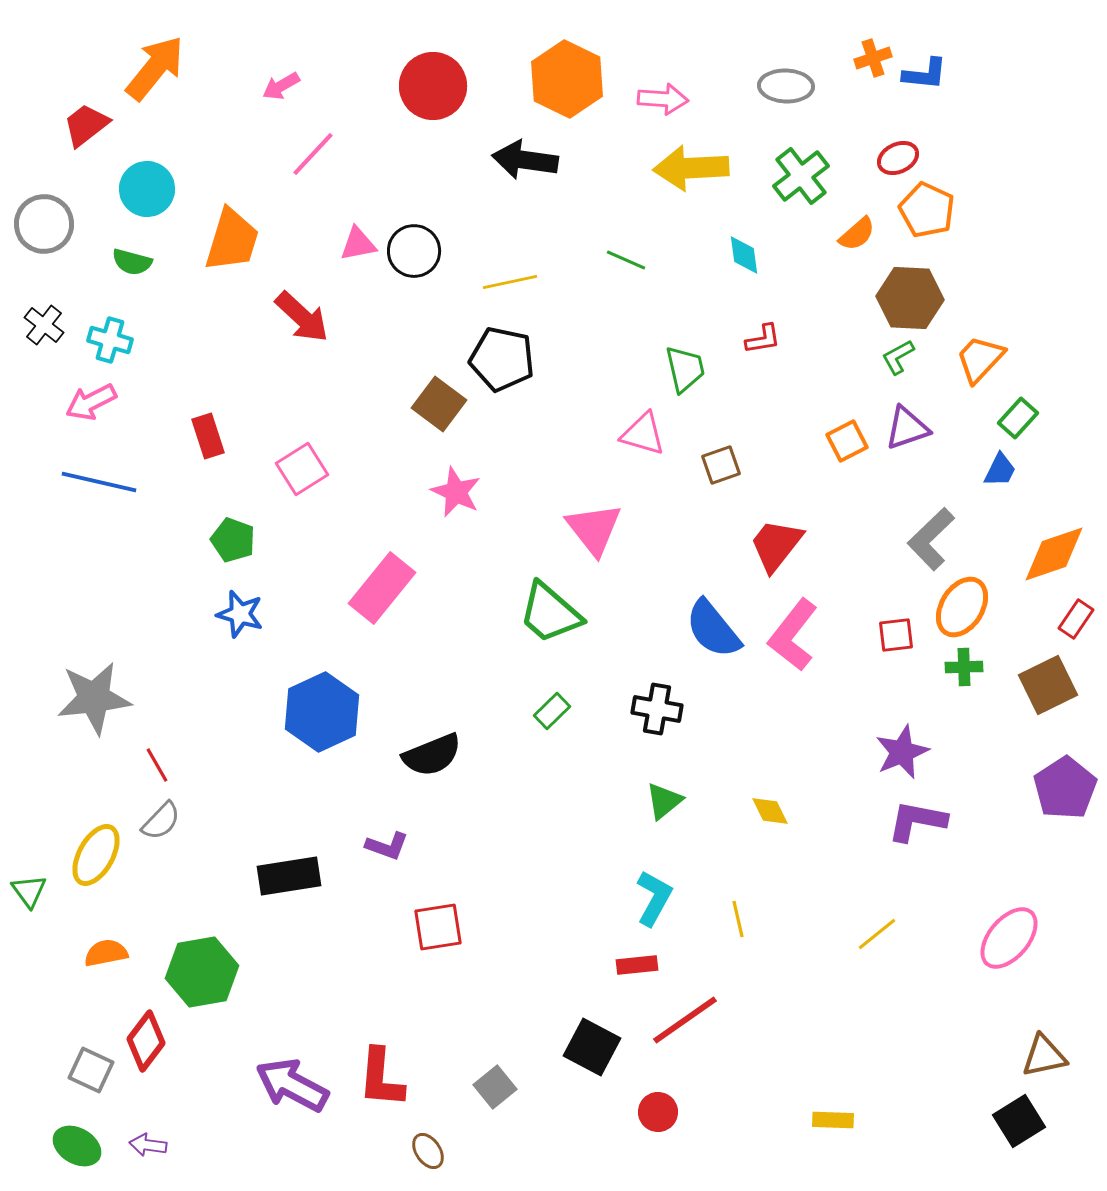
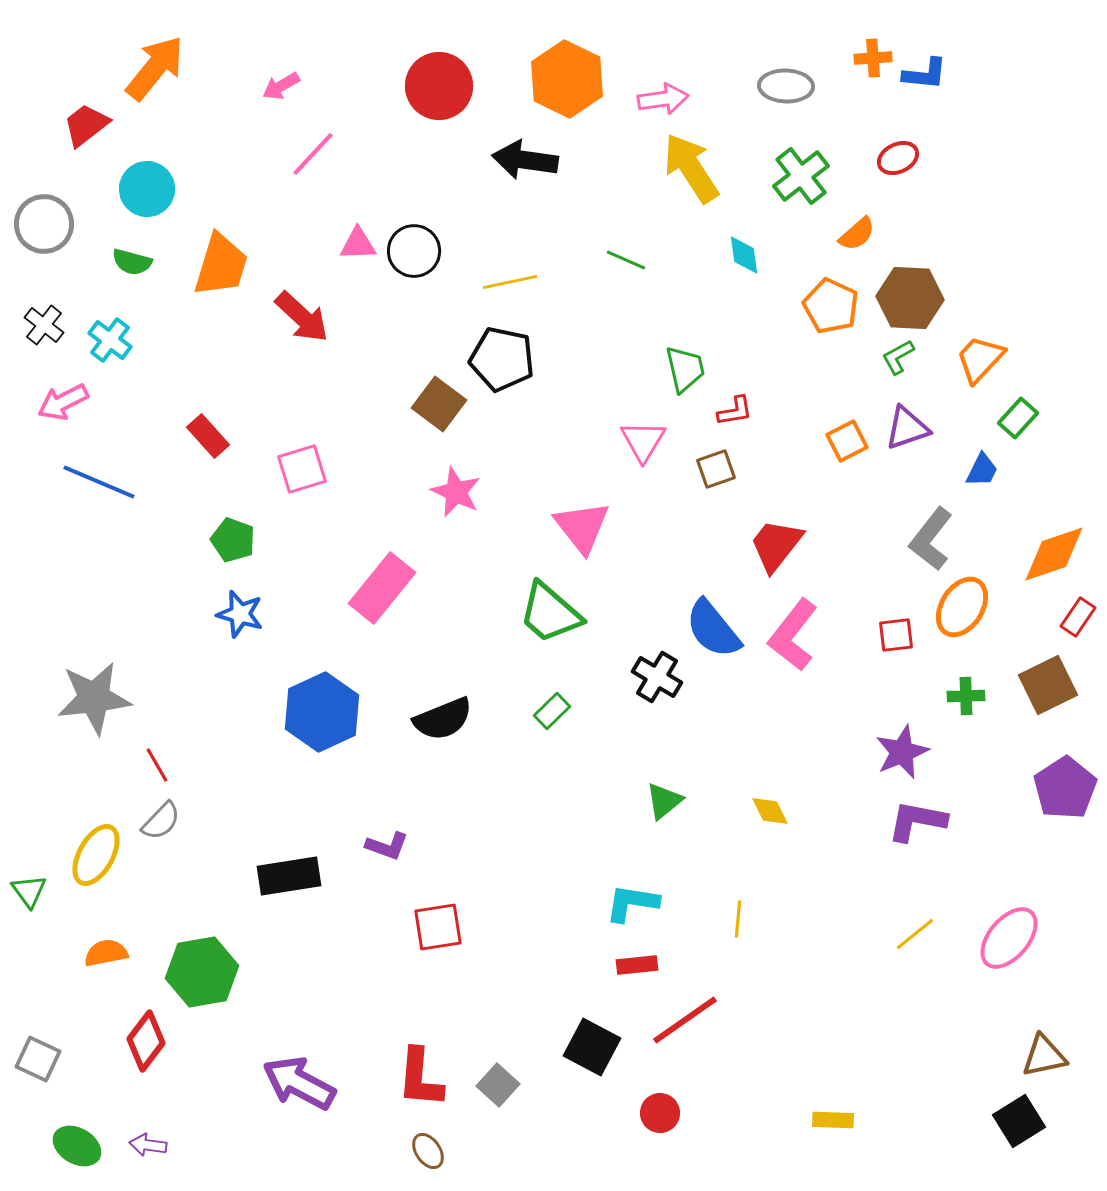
orange cross at (873, 58): rotated 15 degrees clockwise
red circle at (433, 86): moved 6 px right
pink arrow at (663, 99): rotated 12 degrees counterclockwise
yellow arrow at (691, 168): rotated 60 degrees clockwise
orange pentagon at (927, 210): moved 96 px left, 96 px down
orange trapezoid at (232, 240): moved 11 px left, 25 px down
pink triangle at (358, 244): rotated 9 degrees clockwise
red L-shape at (763, 339): moved 28 px left, 72 px down
cyan cross at (110, 340): rotated 21 degrees clockwise
pink arrow at (91, 402): moved 28 px left
pink triangle at (643, 434): moved 7 px down; rotated 45 degrees clockwise
red rectangle at (208, 436): rotated 24 degrees counterclockwise
brown square at (721, 465): moved 5 px left, 4 px down
pink square at (302, 469): rotated 15 degrees clockwise
blue trapezoid at (1000, 470): moved 18 px left
blue line at (99, 482): rotated 10 degrees clockwise
pink triangle at (594, 529): moved 12 px left, 2 px up
gray L-shape at (931, 539): rotated 8 degrees counterclockwise
red rectangle at (1076, 619): moved 2 px right, 2 px up
green cross at (964, 667): moved 2 px right, 29 px down
black cross at (657, 709): moved 32 px up; rotated 21 degrees clockwise
black semicircle at (432, 755): moved 11 px right, 36 px up
cyan L-shape at (654, 898): moved 22 px left, 5 px down; rotated 110 degrees counterclockwise
yellow line at (738, 919): rotated 18 degrees clockwise
yellow line at (877, 934): moved 38 px right
gray square at (91, 1070): moved 53 px left, 11 px up
red L-shape at (381, 1078): moved 39 px right
purple arrow at (292, 1085): moved 7 px right, 2 px up
gray square at (495, 1087): moved 3 px right, 2 px up; rotated 9 degrees counterclockwise
red circle at (658, 1112): moved 2 px right, 1 px down
